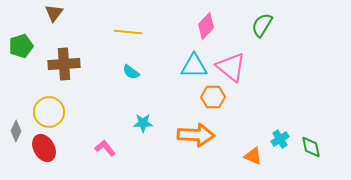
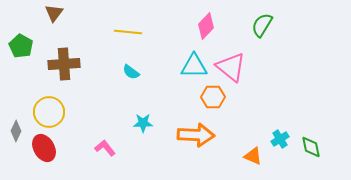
green pentagon: rotated 25 degrees counterclockwise
